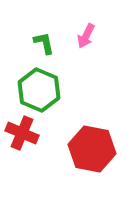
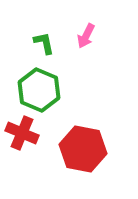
red hexagon: moved 9 px left
